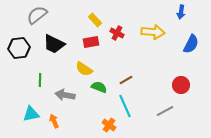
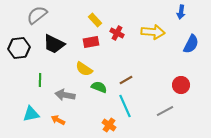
orange arrow: moved 4 px right, 1 px up; rotated 40 degrees counterclockwise
